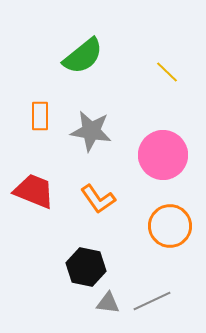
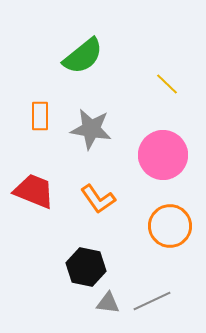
yellow line: moved 12 px down
gray star: moved 2 px up
